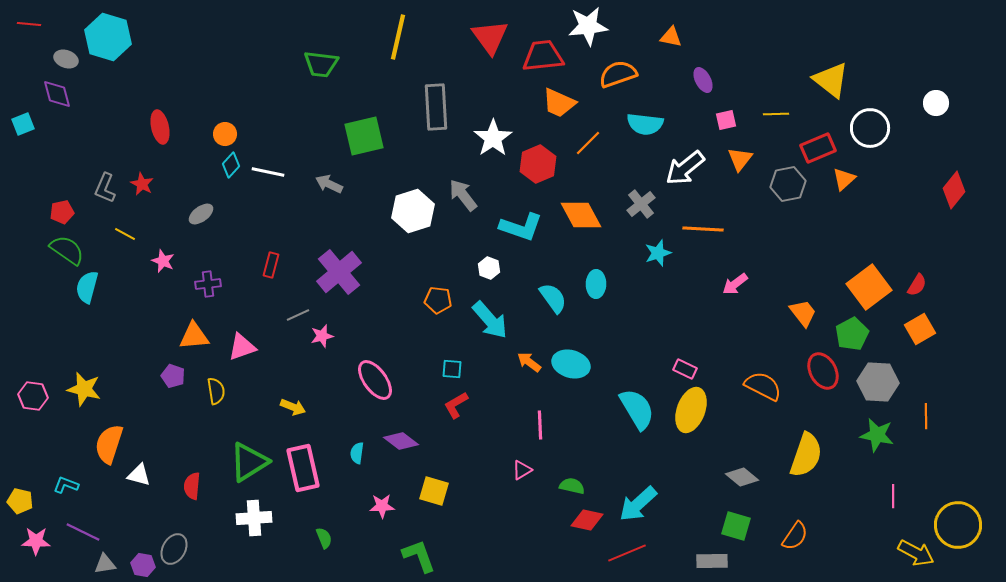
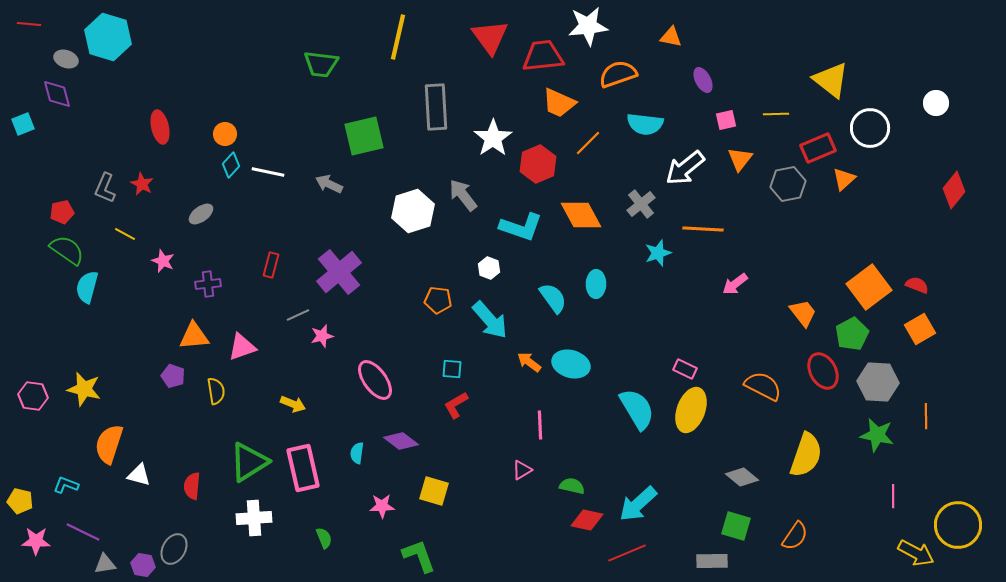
red semicircle at (917, 285): rotated 100 degrees counterclockwise
yellow arrow at (293, 407): moved 3 px up
